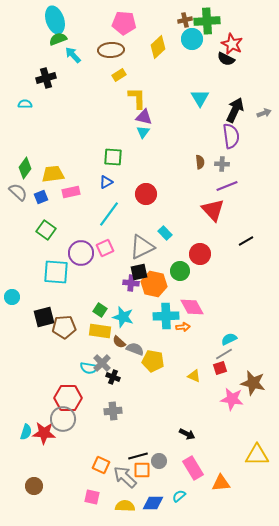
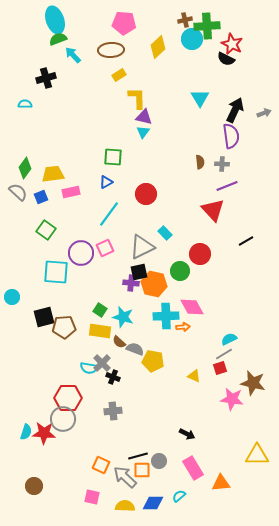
green cross at (207, 21): moved 5 px down
